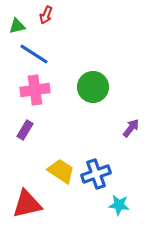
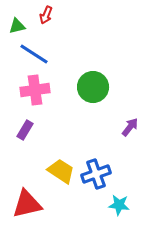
purple arrow: moved 1 px left, 1 px up
